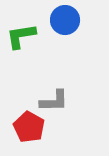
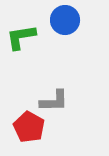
green L-shape: moved 1 px down
